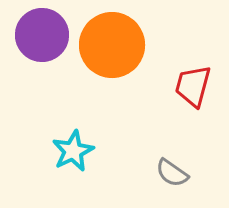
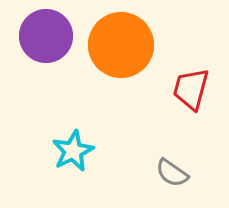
purple circle: moved 4 px right, 1 px down
orange circle: moved 9 px right
red trapezoid: moved 2 px left, 3 px down
